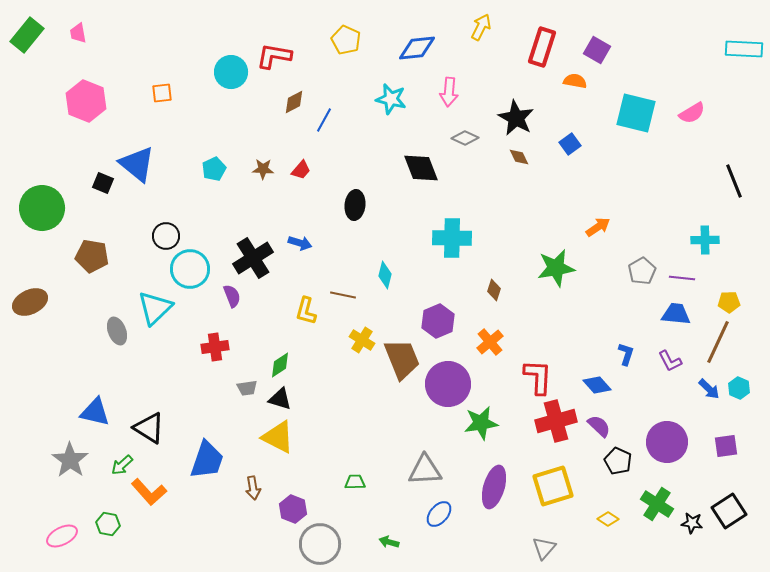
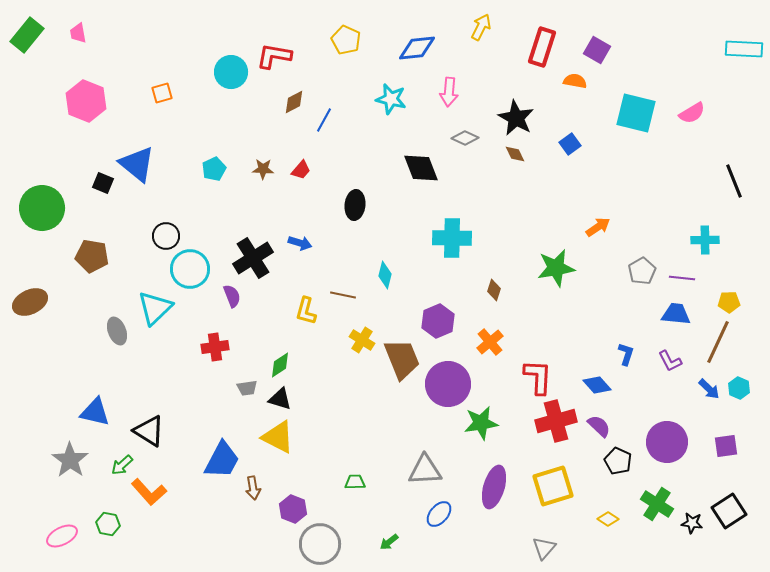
orange square at (162, 93): rotated 10 degrees counterclockwise
brown diamond at (519, 157): moved 4 px left, 3 px up
black triangle at (149, 428): moved 3 px down
blue trapezoid at (207, 460): moved 15 px right; rotated 9 degrees clockwise
green arrow at (389, 542): rotated 54 degrees counterclockwise
